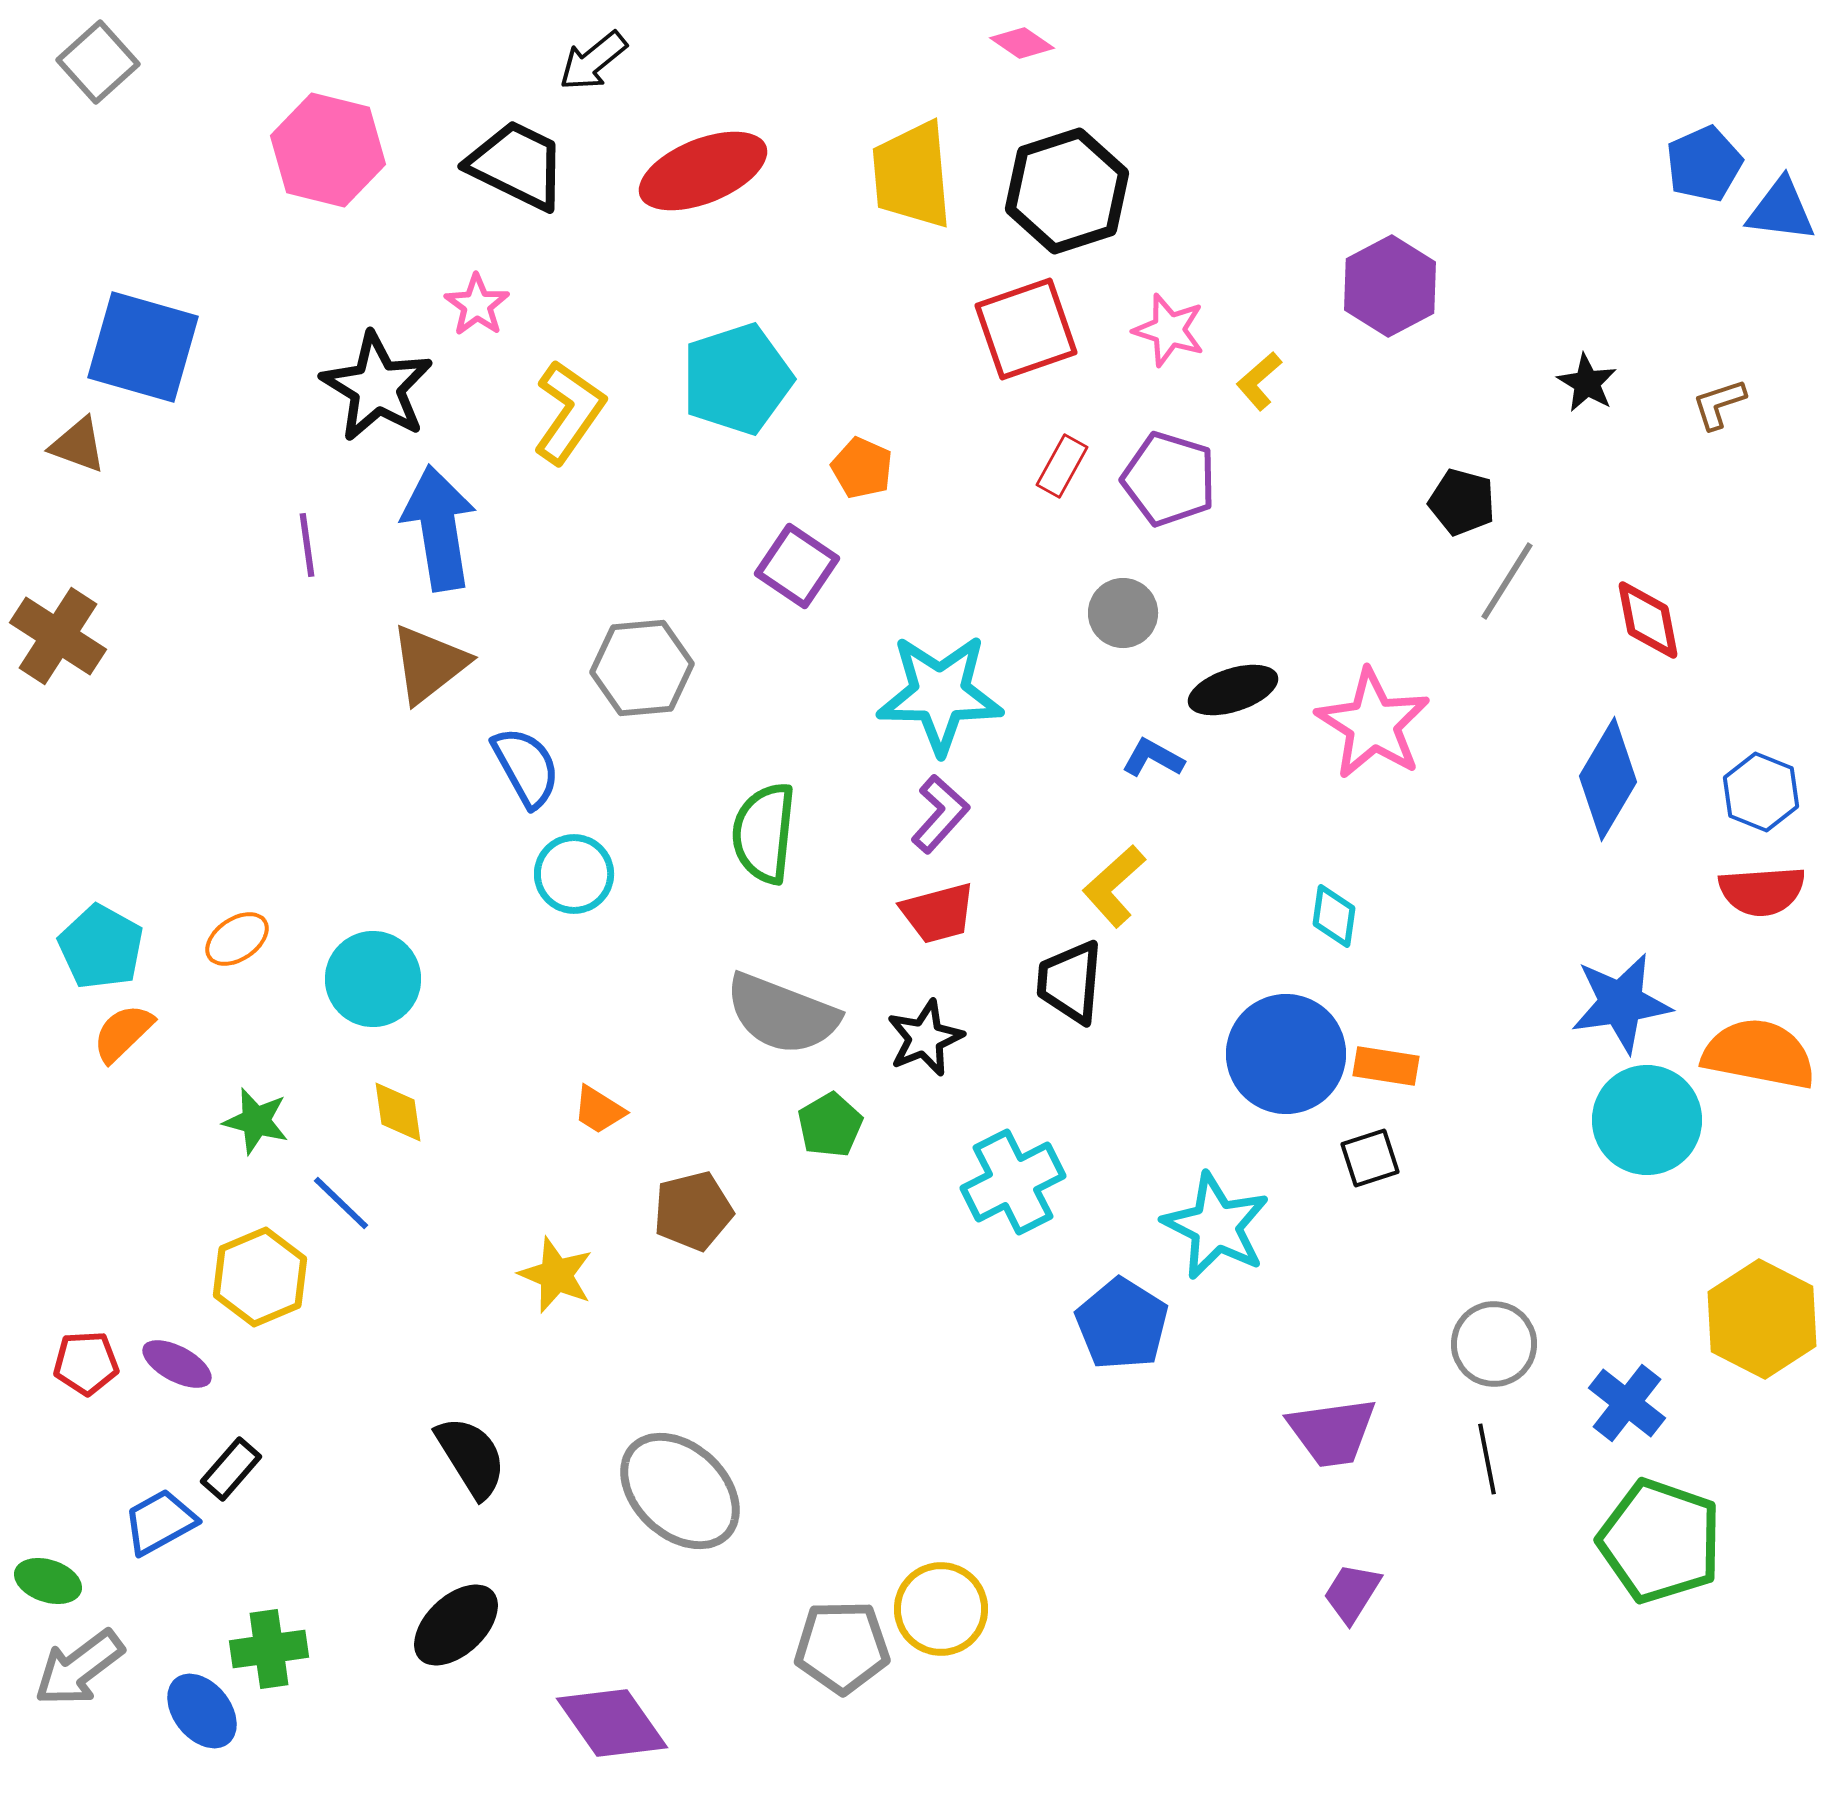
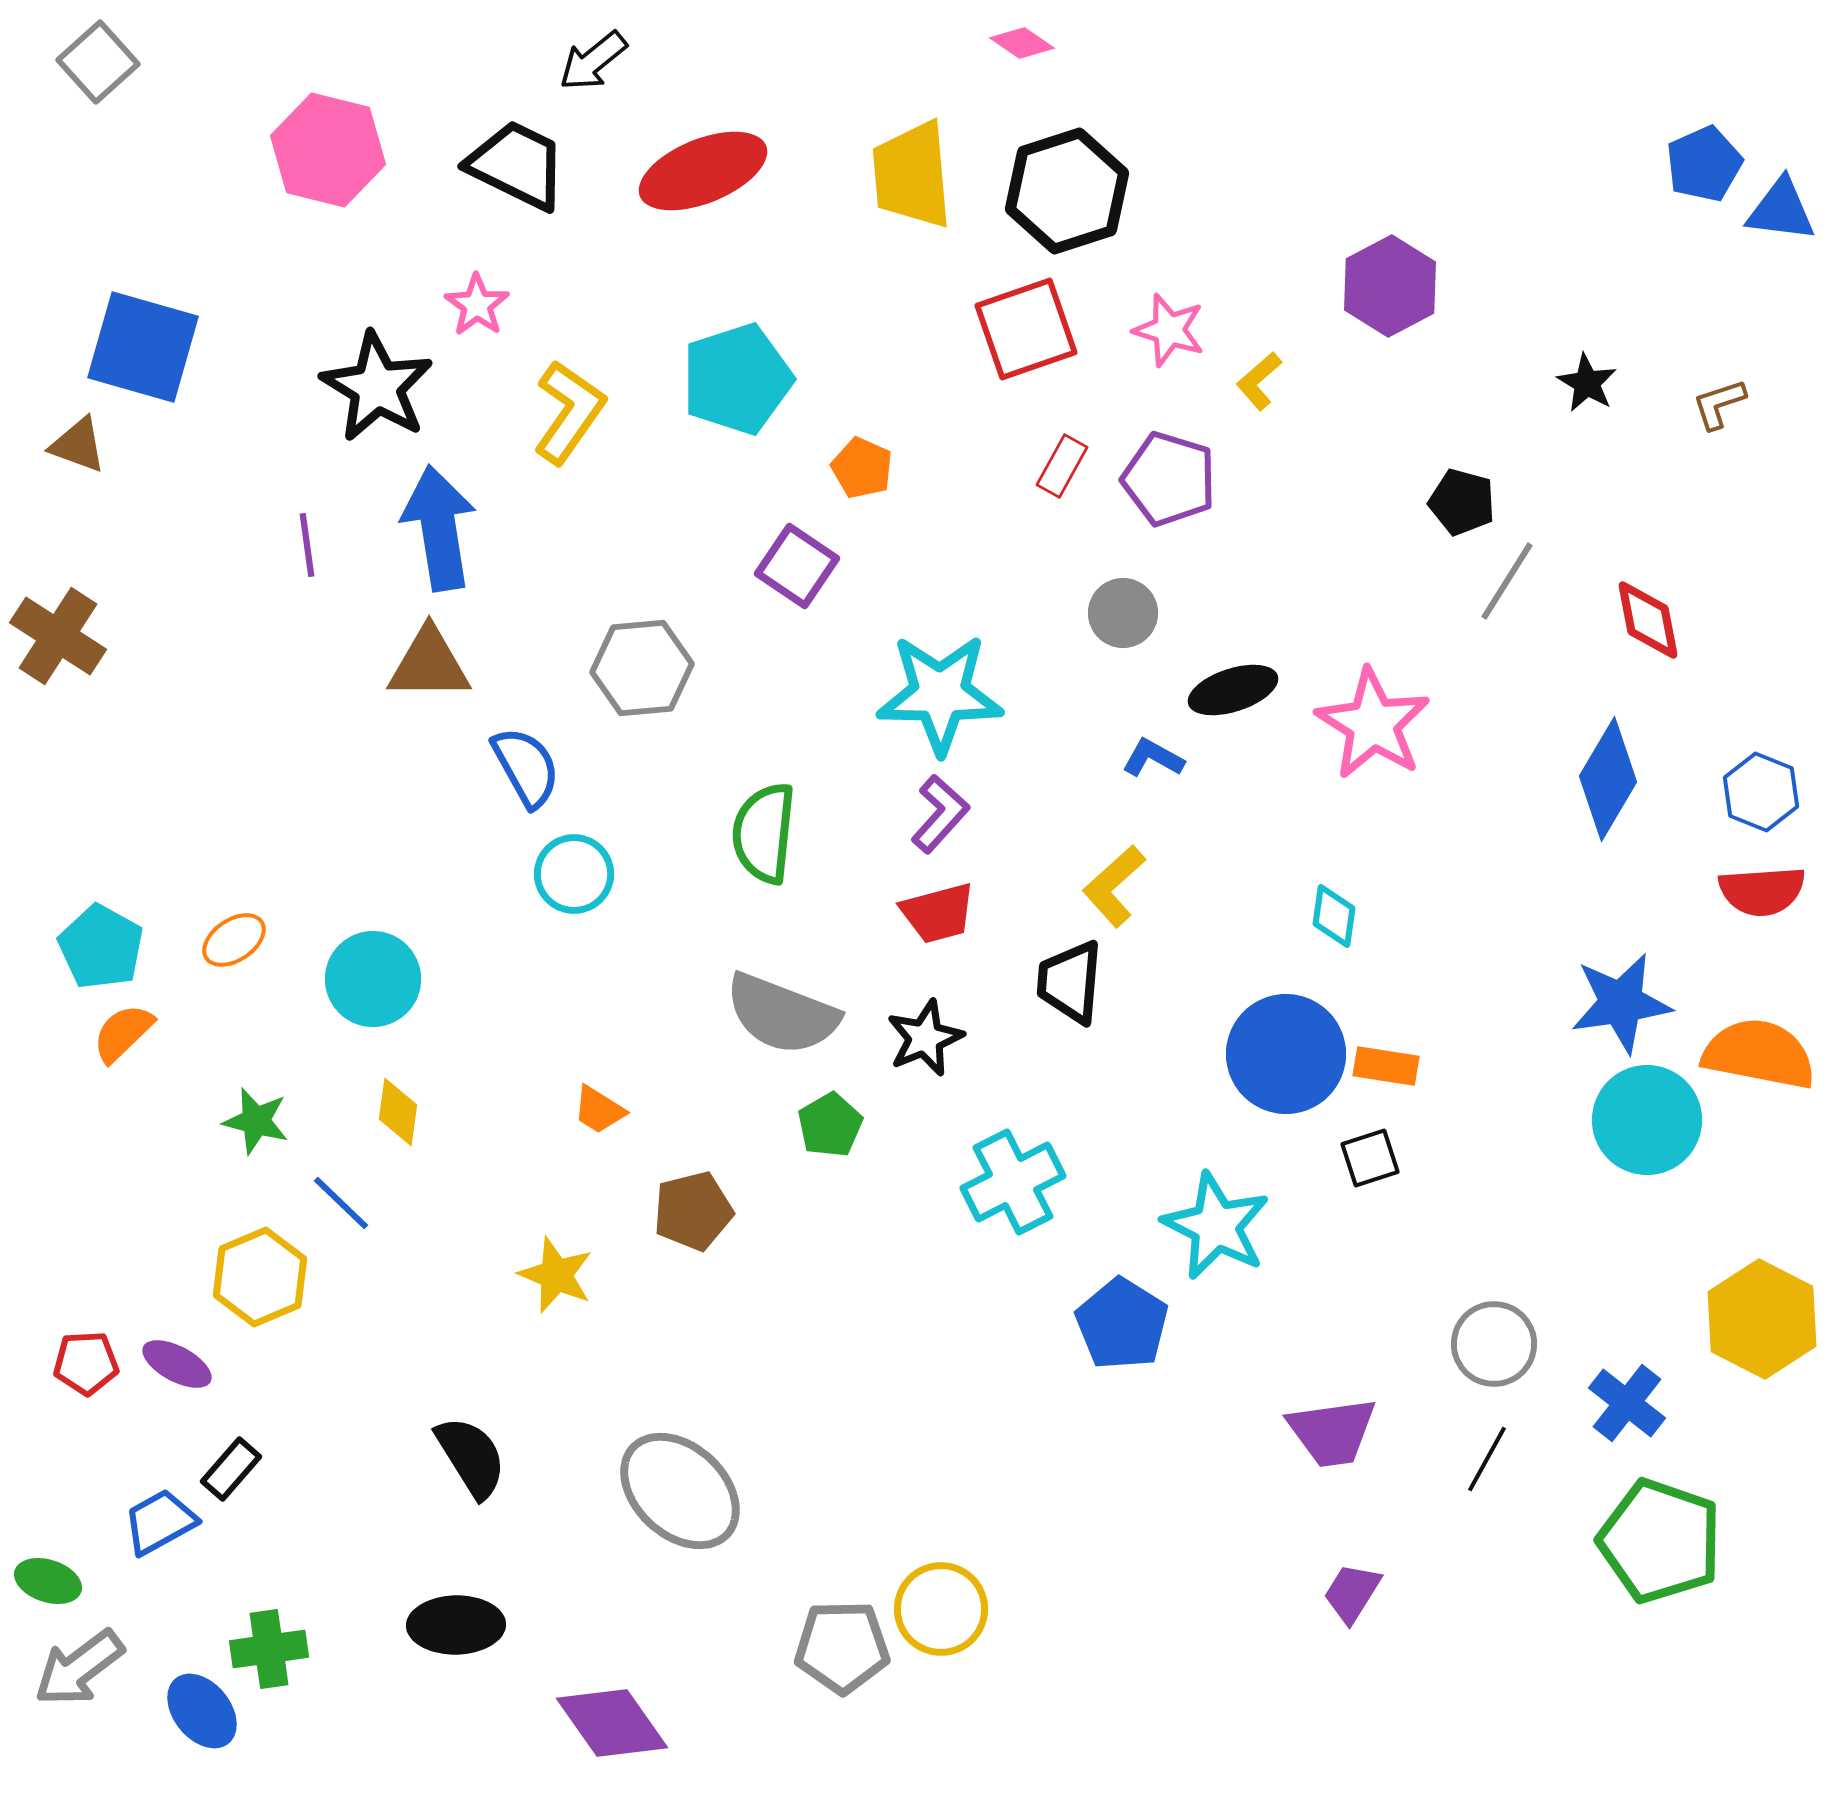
brown triangle at (429, 664): rotated 38 degrees clockwise
orange ellipse at (237, 939): moved 3 px left, 1 px down
yellow diamond at (398, 1112): rotated 16 degrees clockwise
black line at (1487, 1459): rotated 40 degrees clockwise
black ellipse at (456, 1625): rotated 42 degrees clockwise
